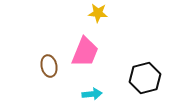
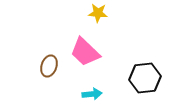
pink trapezoid: rotated 112 degrees clockwise
brown ellipse: rotated 30 degrees clockwise
black hexagon: rotated 8 degrees clockwise
